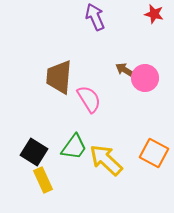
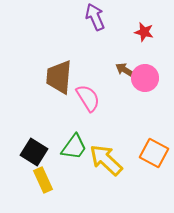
red star: moved 10 px left, 18 px down
pink semicircle: moved 1 px left, 1 px up
